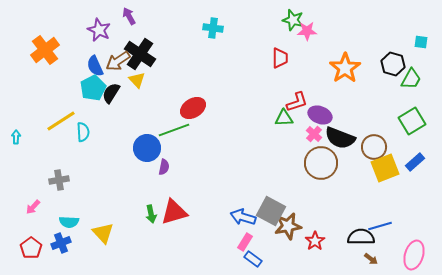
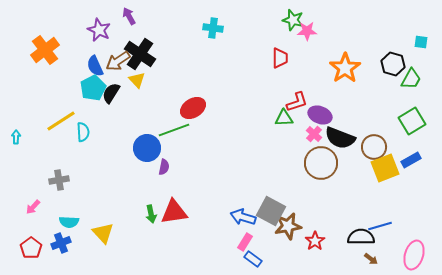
blue rectangle at (415, 162): moved 4 px left, 2 px up; rotated 12 degrees clockwise
red triangle at (174, 212): rotated 8 degrees clockwise
